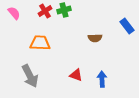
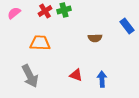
pink semicircle: rotated 88 degrees counterclockwise
